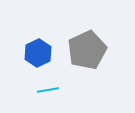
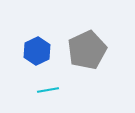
blue hexagon: moved 1 px left, 2 px up
